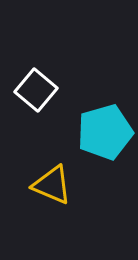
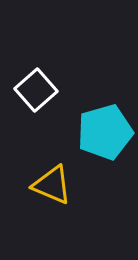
white square: rotated 9 degrees clockwise
